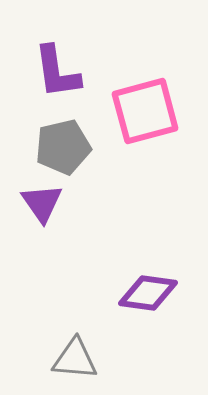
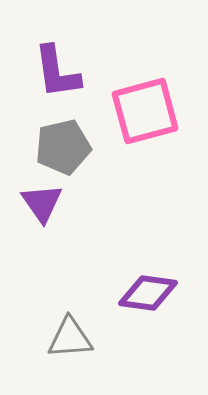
gray triangle: moved 5 px left, 21 px up; rotated 9 degrees counterclockwise
